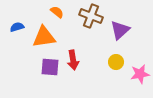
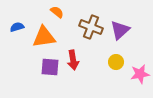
brown cross: moved 11 px down
